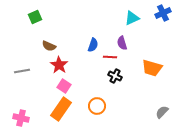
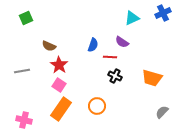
green square: moved 9 px left, 1 px down
purple semicircle: moved 1 px up; rotated 40 degrees counterclockwise
orange trapezoid: moved 10 px down
pink square: moved 5 px left, 1 px up
pink cross: moved 3 px right, 2 px down
